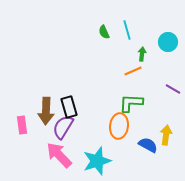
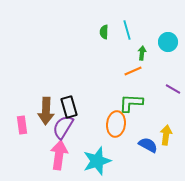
green semicircle: rotated 24 degrees clockwise
green arrow: moved 1 px up
orange ellipse: moved 3 px left, 2 px up
pink arrow: rotated 52 degrees clockwise
